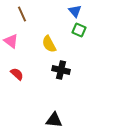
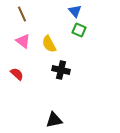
pink triangle: moved 12 px right
black triangle: rotated 18 degrees counterclockwise
